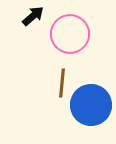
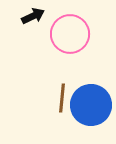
black arrow: rotated 15 degrees clockwise
brown line: moved 15 px down
